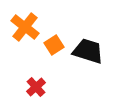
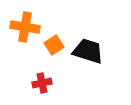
orange cross: rotated 28 degrees counterclockwise
red cross: moved 6 px right, 4 px up; rotated 30 degrees clockwise
